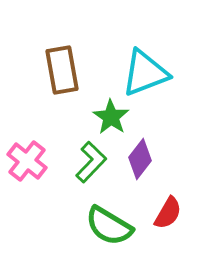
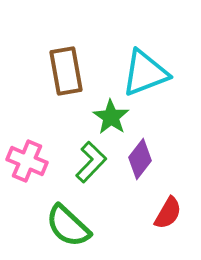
brown rectangle: moved 4 px right, 1 px down
pink cross: rotated 15 degrees counterclockwise
green semicircle: moved 41 px left; rotated 12 degrees clockwise
